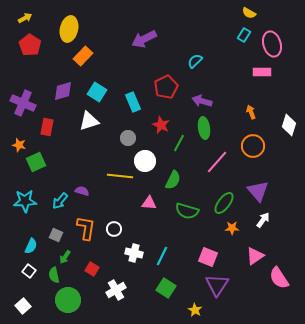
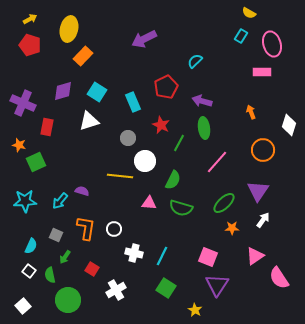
yellow arrow at (25, 18): moved 5 px right, 1 px down
cyan rectangle at (244, 35): moved 3 px left, 1 px down
red pentagon at (30, 45): rotated 15 degrees counterclockwise
orange circle at (253, 146): moved 10 px right, 4 px down
purple triangle at (258, 191): rotated 15 degrees clockwise
green ellipse at (224, 203): rotated 10 degrees clockwise
green semicircle at (187, 211): moved 6 px left, 3 px up
green semicircle at (54, 275): moved 4 px left
